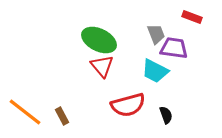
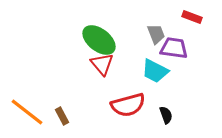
green ellipse: rotated 12 degrees clockwise
red triangle: moved 2 px up
orange line: moved 2 px right
